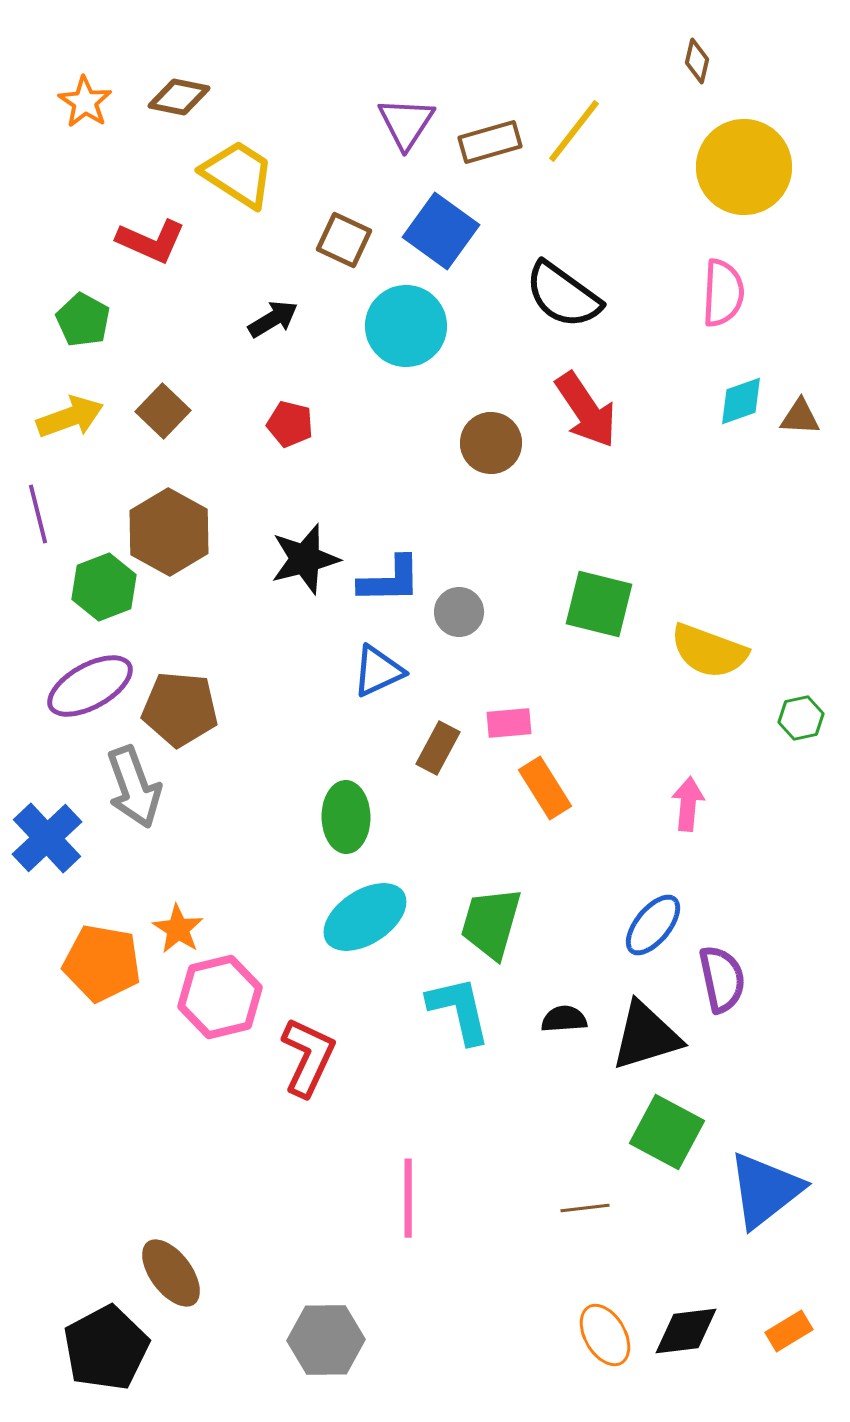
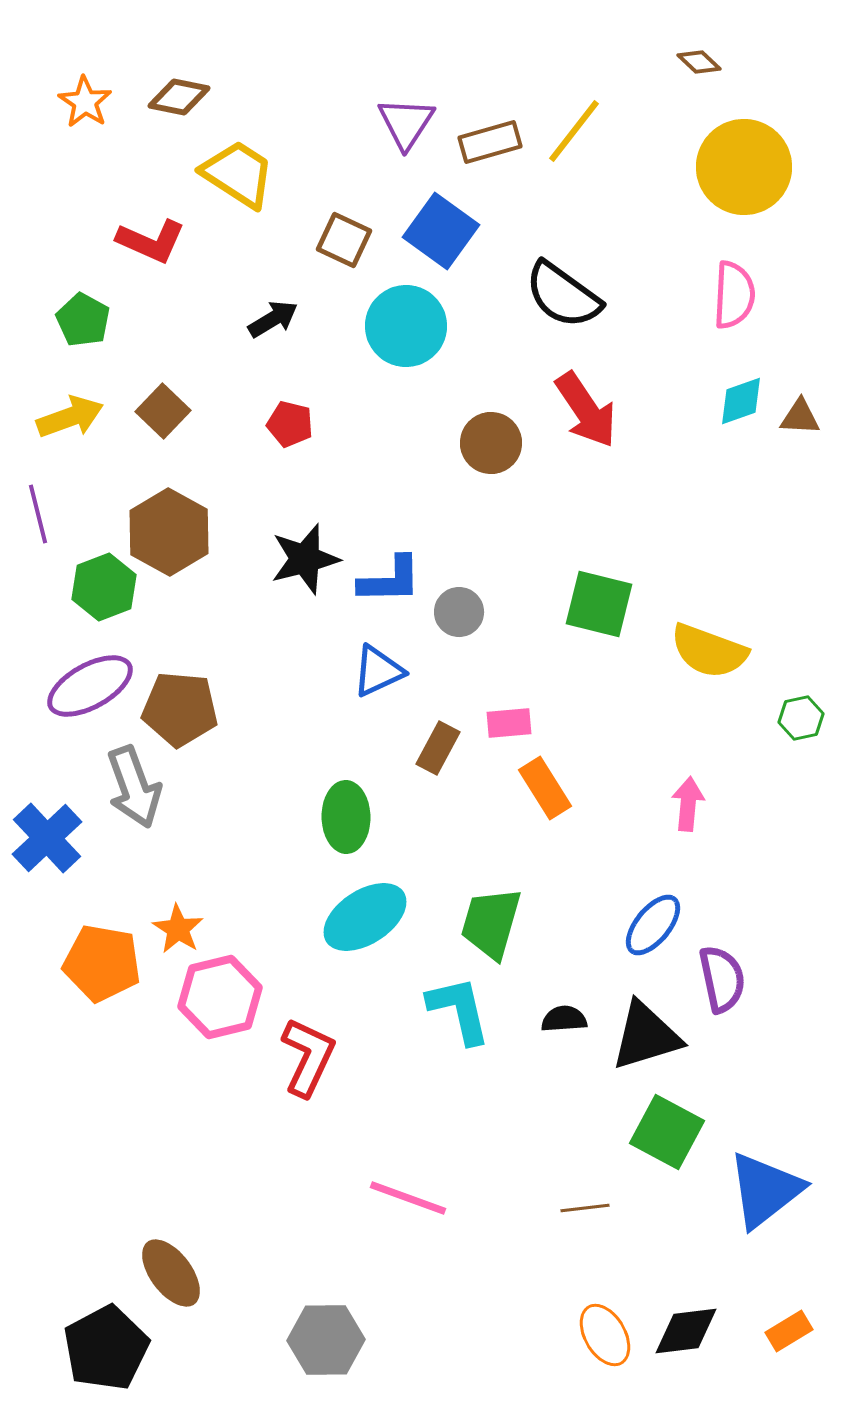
brown diamond at (697, 61): moved 2 px right, 1 px down; rotated 60 degrees counterclockwise
pink semicircle at (723, 293): moved 11 px right, 2 px down
pink line at (408, 1198): rotated 70 degrees counterclockwise
